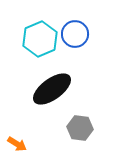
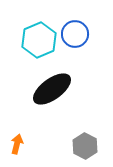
cyan hexagon: moved 1 px left, 1 px down
gray hexagon: moved 5 px right, 18 px down; rotated 20 degrees clockwise
orange arrow: rotated 108 degrees counterclockwise
